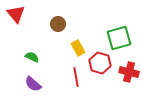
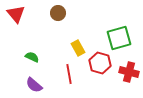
brown circle: moved 11 px up
red line: moved 7 px left, 3 px up
purple semicircle: moved 1 px right, 1 px down
